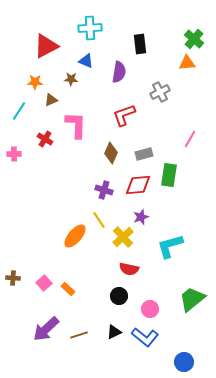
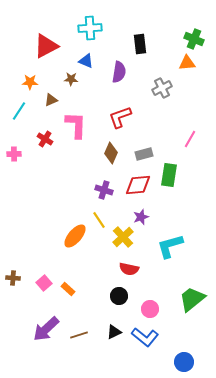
green cross: rotated 18 degrees counterclockwise
orange star: moved 5 px left
gray cross: moved 2 px right, 4 px up
red L-shape: moved 4 px left, 2 px down
